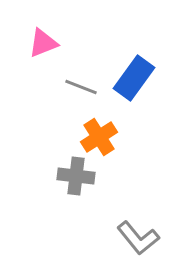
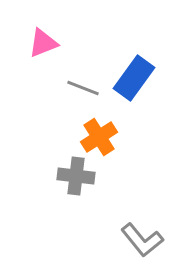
gray line: moved 2 px right, 1 px down
gray L-shape: moved 4 px right, 2 px down
